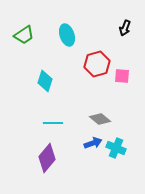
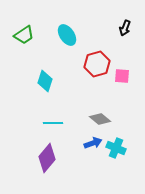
cyan ellipse: rotated 15 degrees counterclockwise
